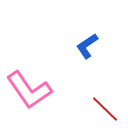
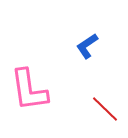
pink L-shape: rotated 27 degrees clockwise
